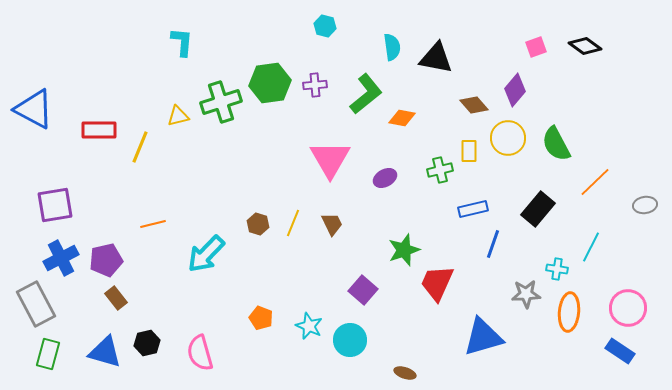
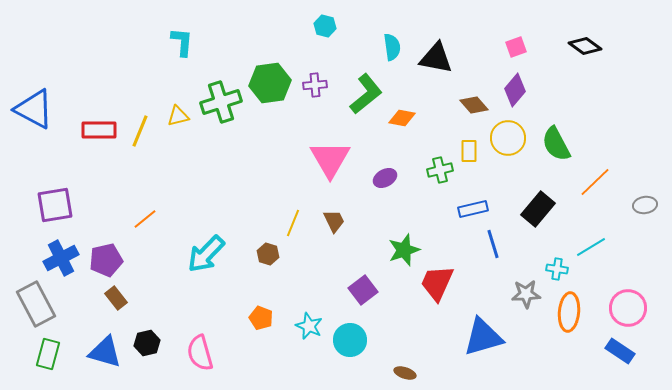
pink square at (536, 47): moved 20 px left
yellow line at (140, 147): moved 16 px up
orange line at (153, 224): moved 8 px left, 5 px up; rotated 25 degrees counterclockwise
brown hexagon at (258, 224): moved 10 px right, 30 px down
brown trapezoid at (332, 224): moved 2 px right, 3 px up
blue line at (493, 244): rotated 36 degrees counterclockwise
cyan line at (591, 247): rotated 32 degrees clockwise
purple square at (363, 290): rotated 12 degrees clockwise
